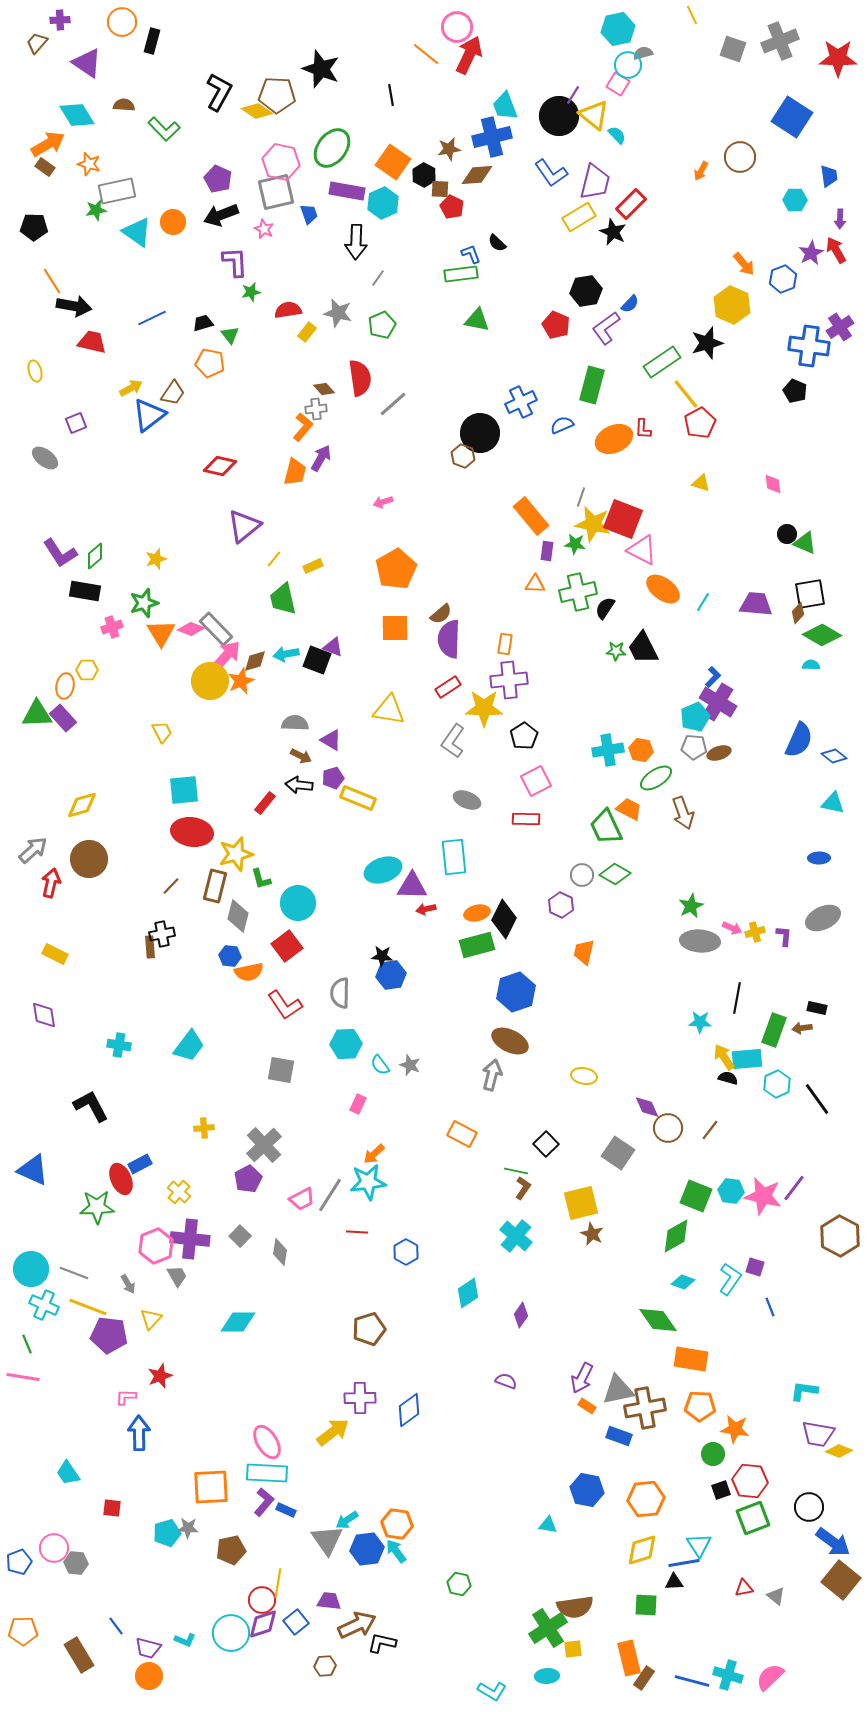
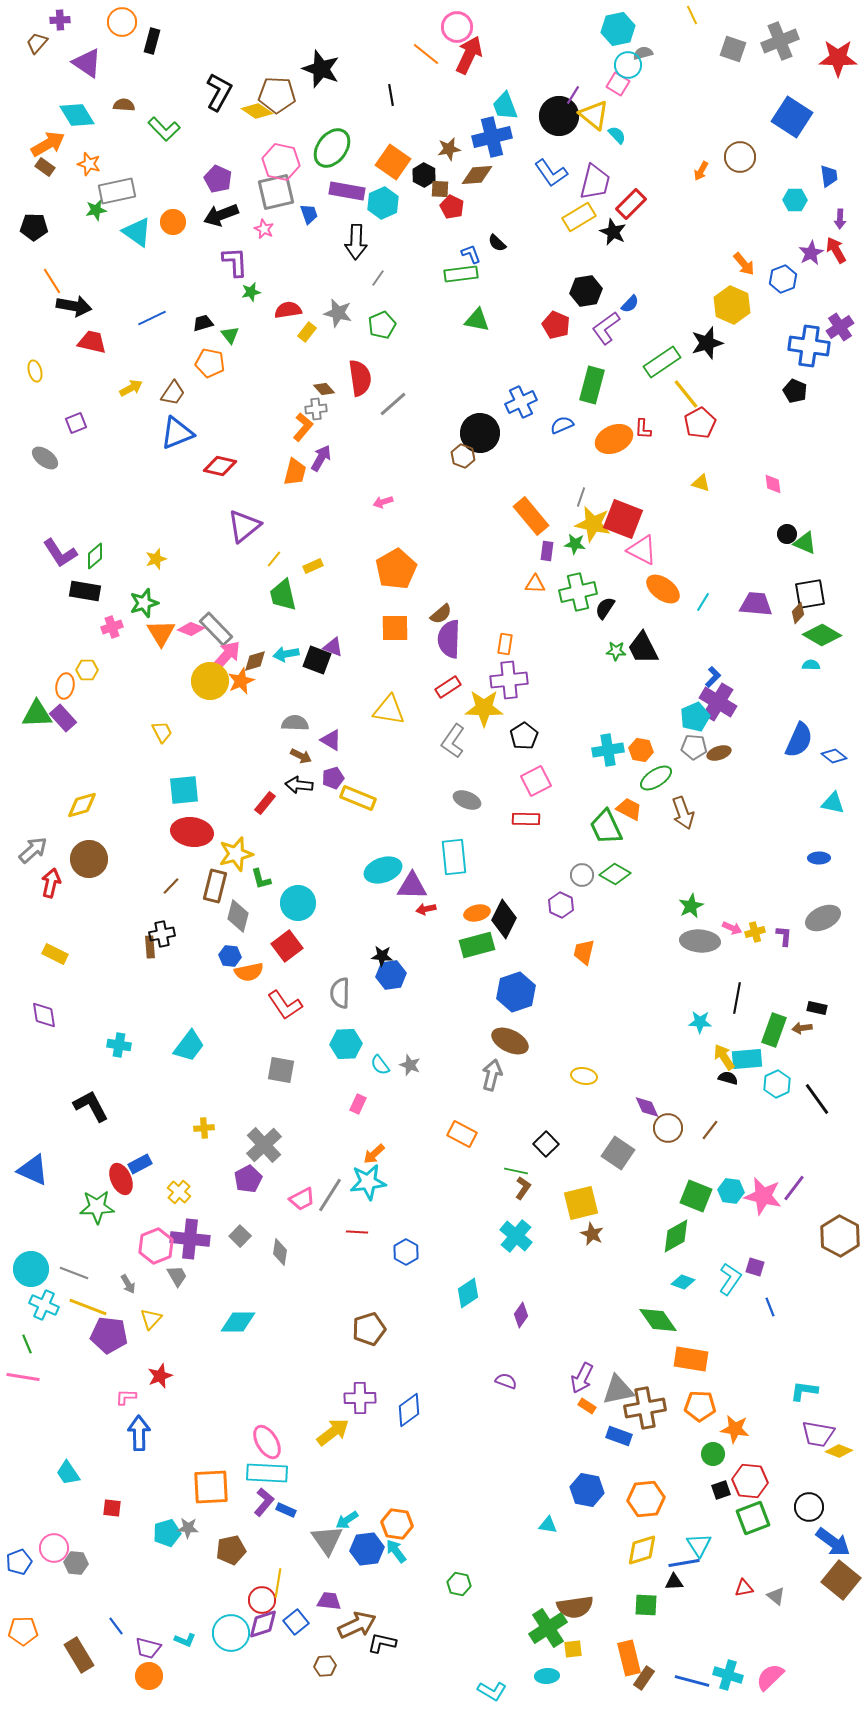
blue triangle at (149, 415): moved 28 px right, 18 px down; rotated 15 degrees clockwise
green trapezoid at (283, 599): moved 4 px up
